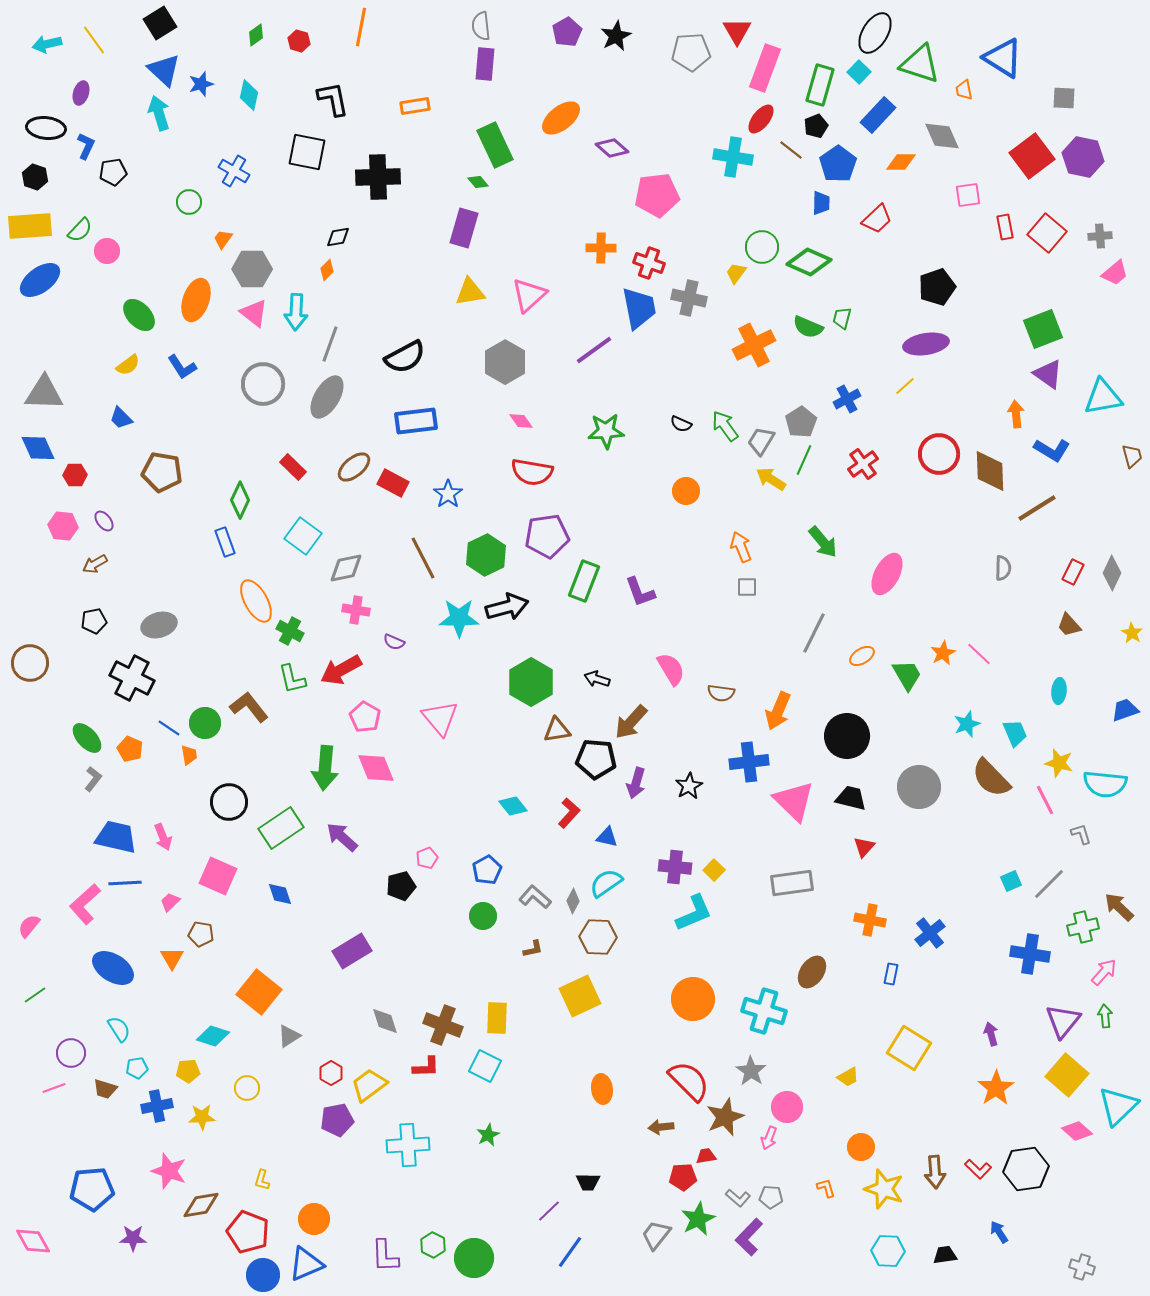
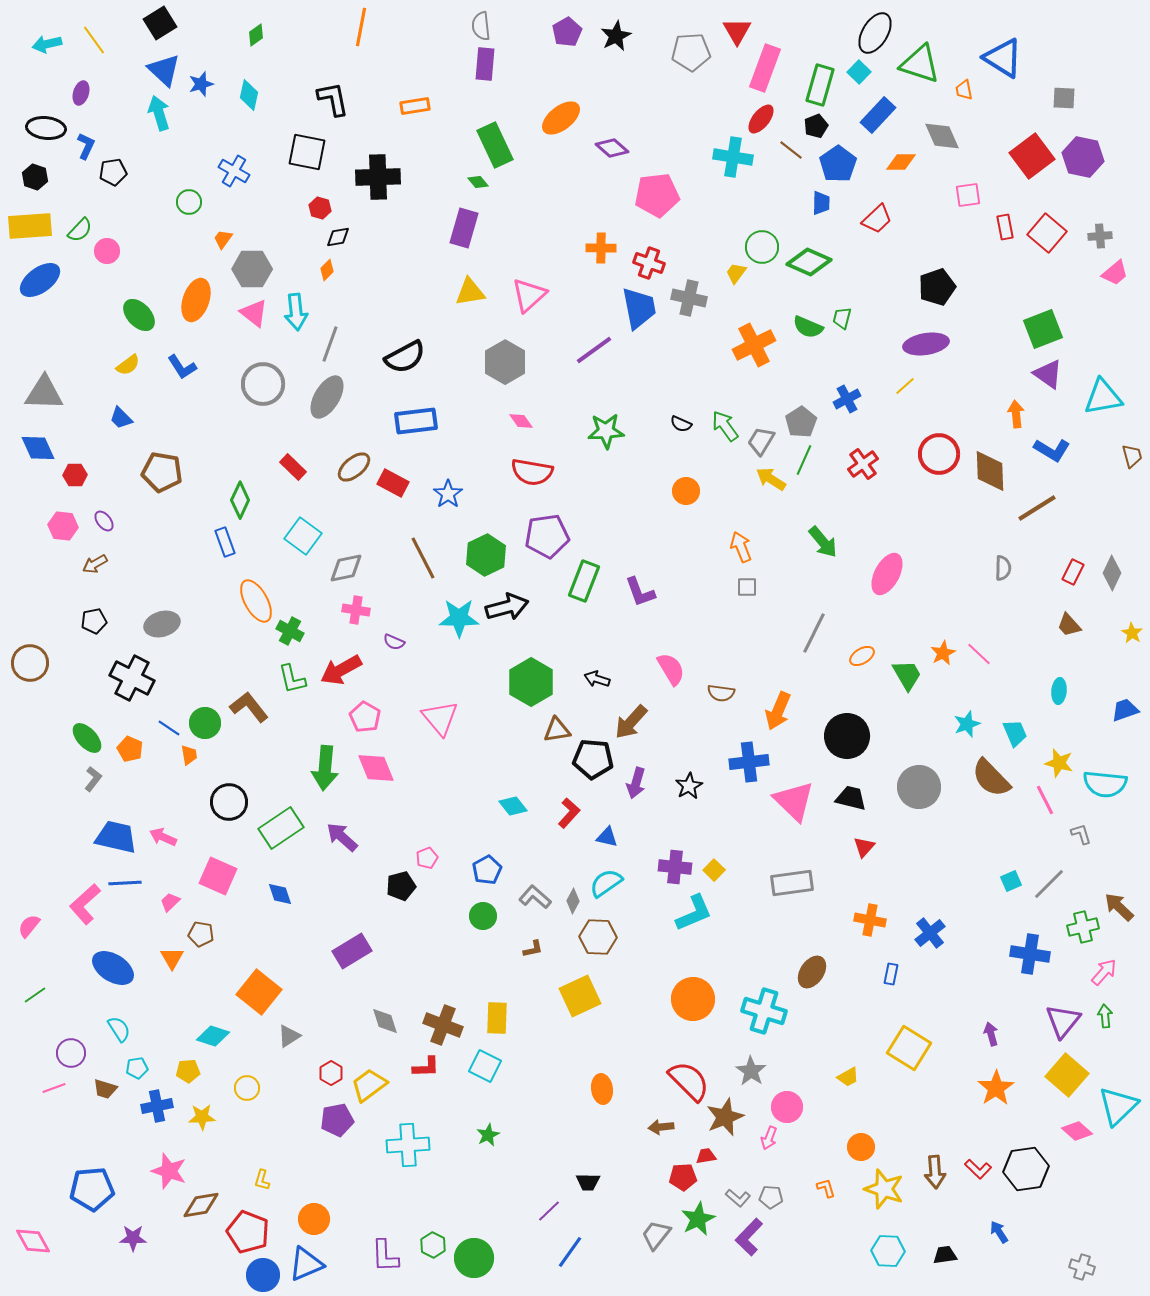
red hexagon at (299, 41): moved 21 px right, 167 px down
cyan arrow at (296, 312): rotated 9 degrees counterclockwise
gray ellipse at (159, 625): moved 3 px right, 1 px up
black pentagon at (596, 759): moved 3 px left
pink arrow at (163, 837): rotated 136 degrees clockwise
